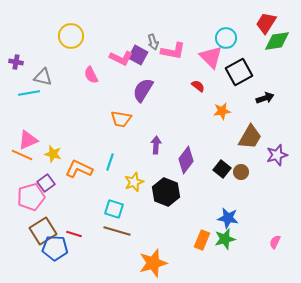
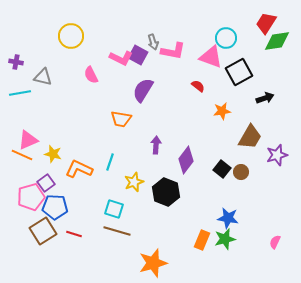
pink triangle at (211, 57): rotated 25 degrees counterclockwise
cyan line at (29, 93): moved 9 px left
blue pentagon at (55, 248): moved 41 px up
